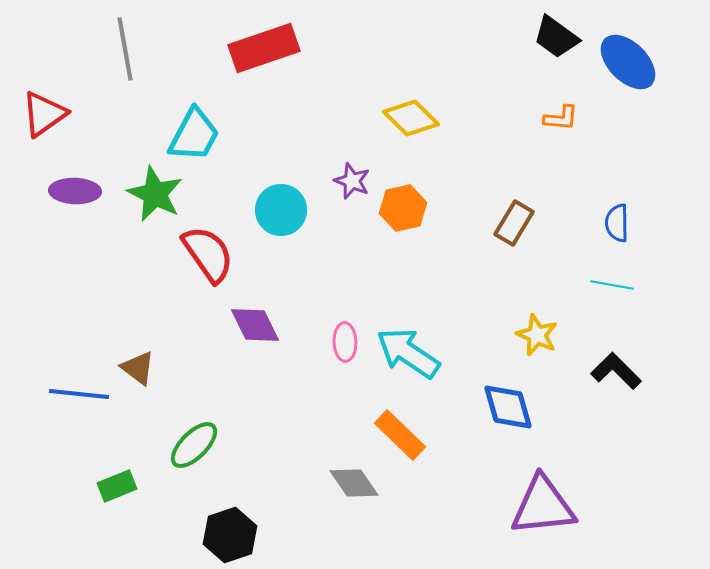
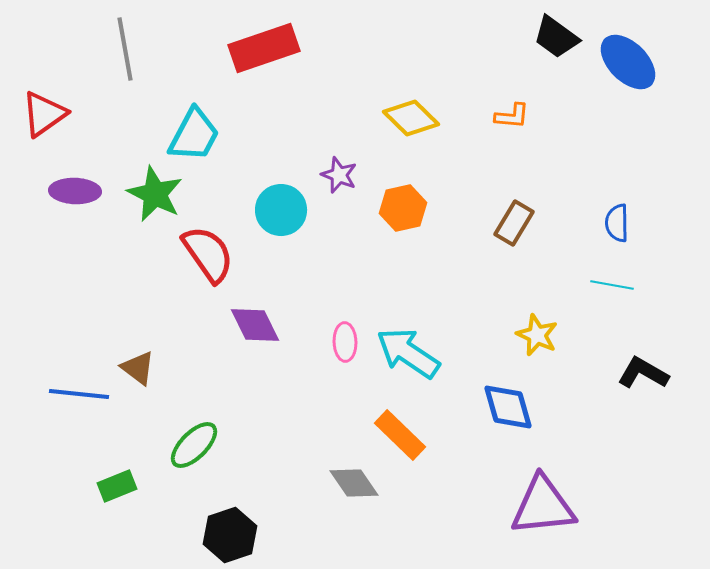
orange L-shape: moved 49 px left, 2 px up
purple star: moved 13 px left, 6 px up
black L-shape: moved 27 px right, 2 px down; rotated 15 degrees counterclockwise
